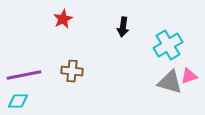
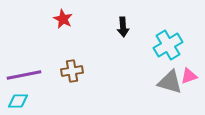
red star: rotated 18 degrees counterclockwise
black arrow: rotated 12 degrees counterclockwise
brown cross: rotated 15 degrees counterclockwise
